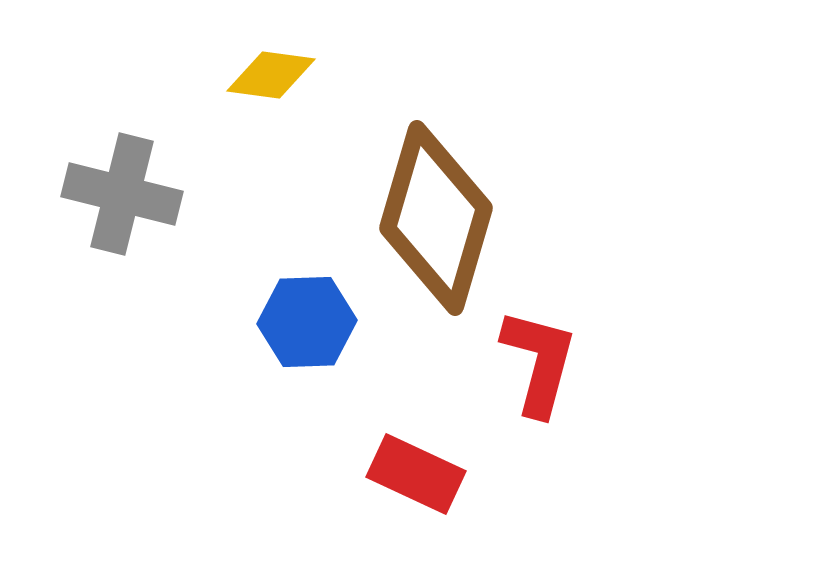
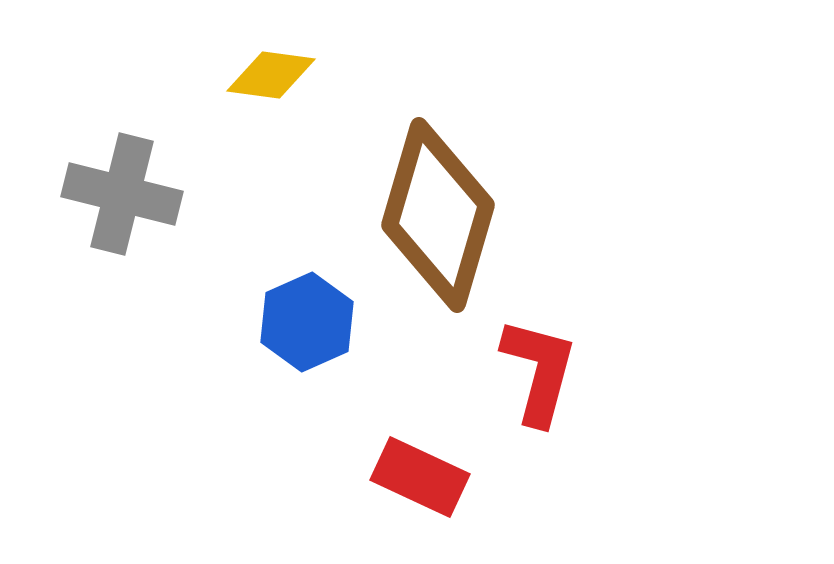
brown diamond: moved 2 px right, 3 px up
blue hexagon: rotated 22 degrees counterclockwise
red L-shape: moved 9 px down
red rectangle: moved 4 px right, 3 px down
